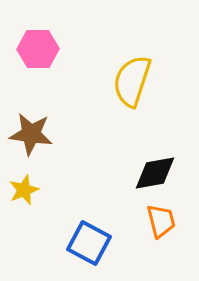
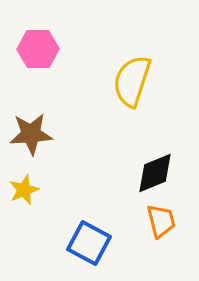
brown star: rotated 12 degrees counterclockwise
black diamond: rotated 12 degrees counterclockwise
